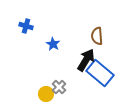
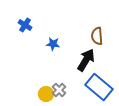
blue cross: moved 1 px left, 1 px up; rotated 16 degrees clockwise
blue star: rotated 24 degrees counterclockwise
blue rectangle: moved 1 px left, 14 px down
gray cross: moved 3 px down
